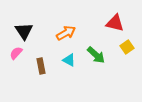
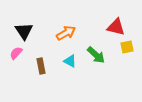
red triangle: moved 1 px right, 4 px down
yellow square: rotated 24 degrees clockwise
cyan triangle: moved 1 px right, 1 px down
